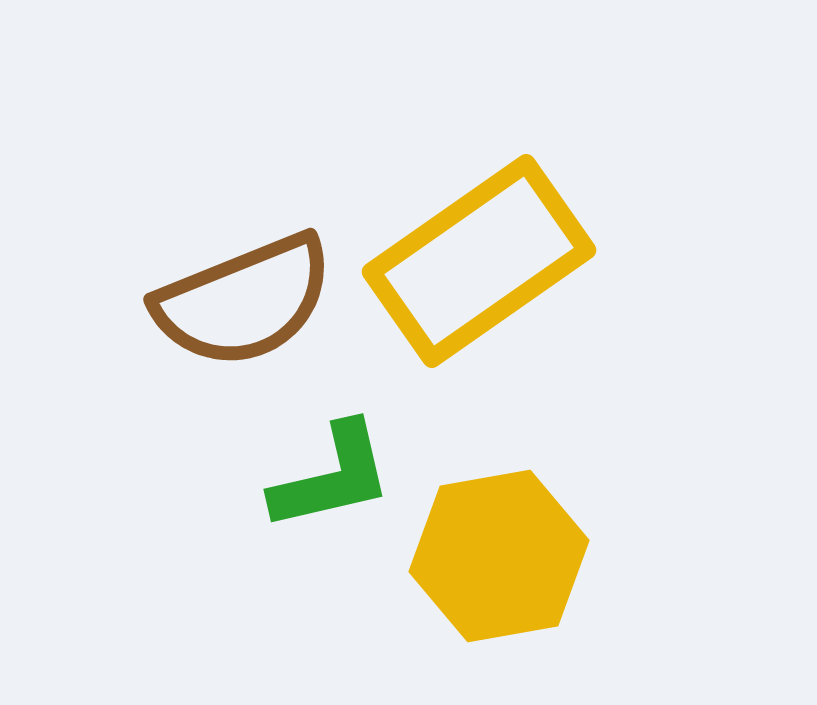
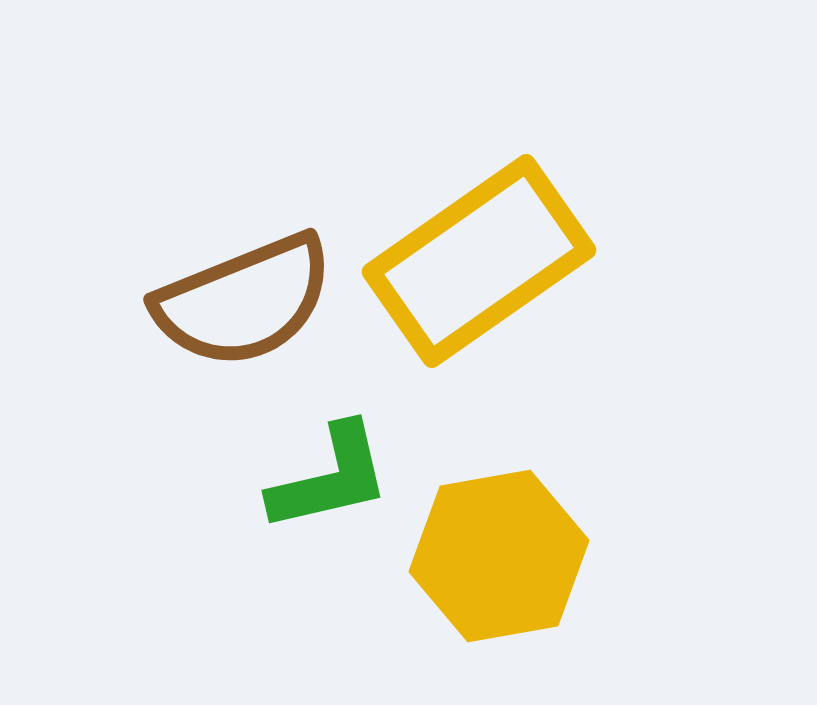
green L-shape: moved 2 px left, 1 px down
